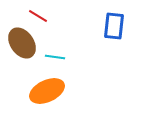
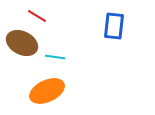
red line: moved 1 px left
brown ellipse: rotated 28 degrees counterclockwise
